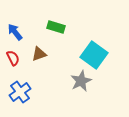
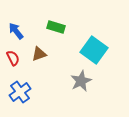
blue arrow: moved 1 px right, 1 px up
cyan square: moved 5 px up
